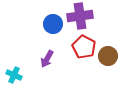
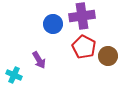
purple cross: moved 2 px right
purple arrow: moved 8 px left, 1 px down; rotated 60 degrees counterclockwise
